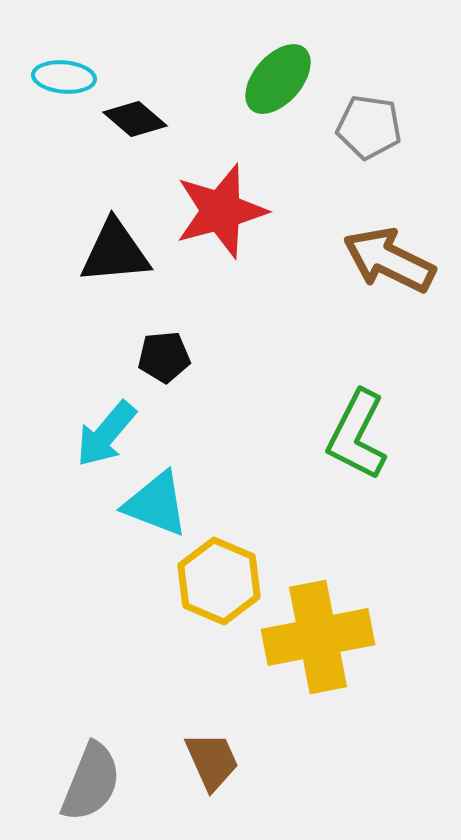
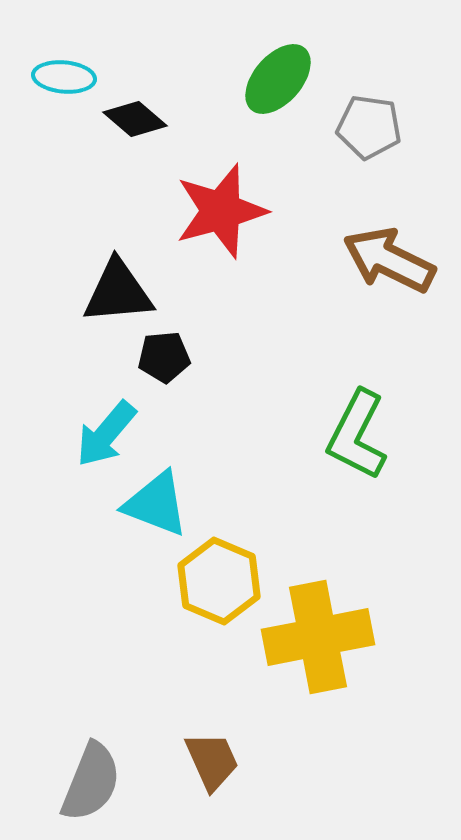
black triangle: moved 3 px right, 40 px down
